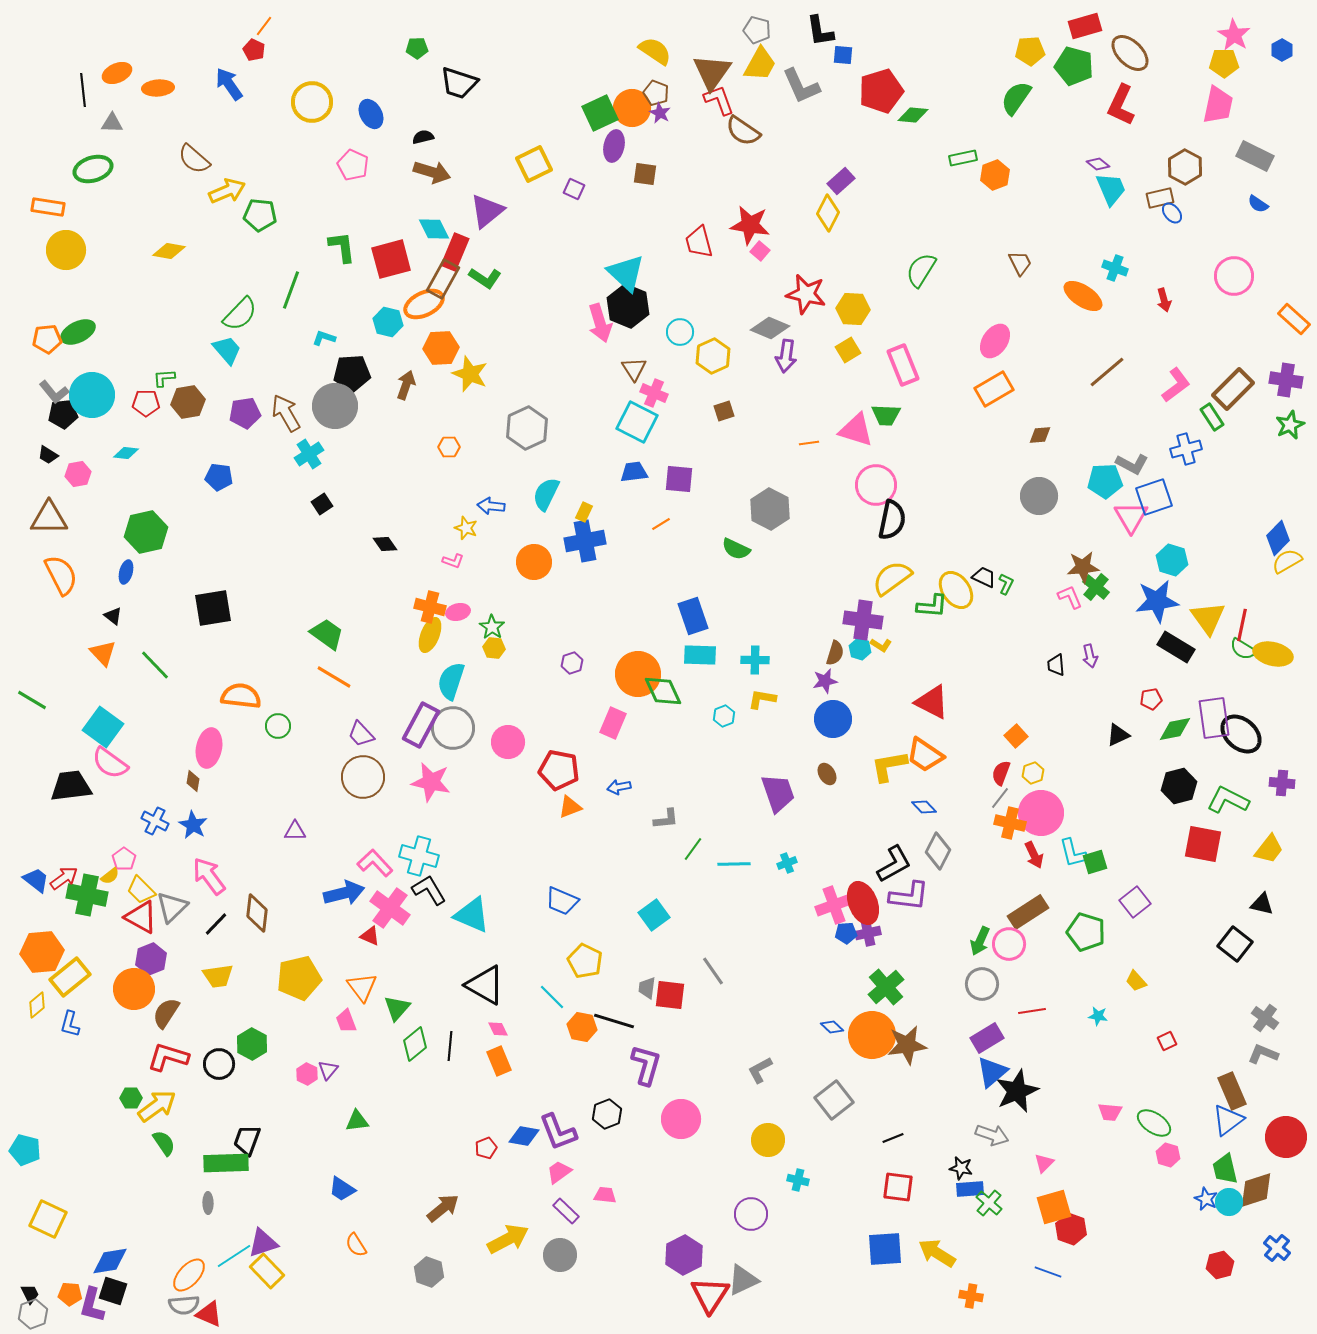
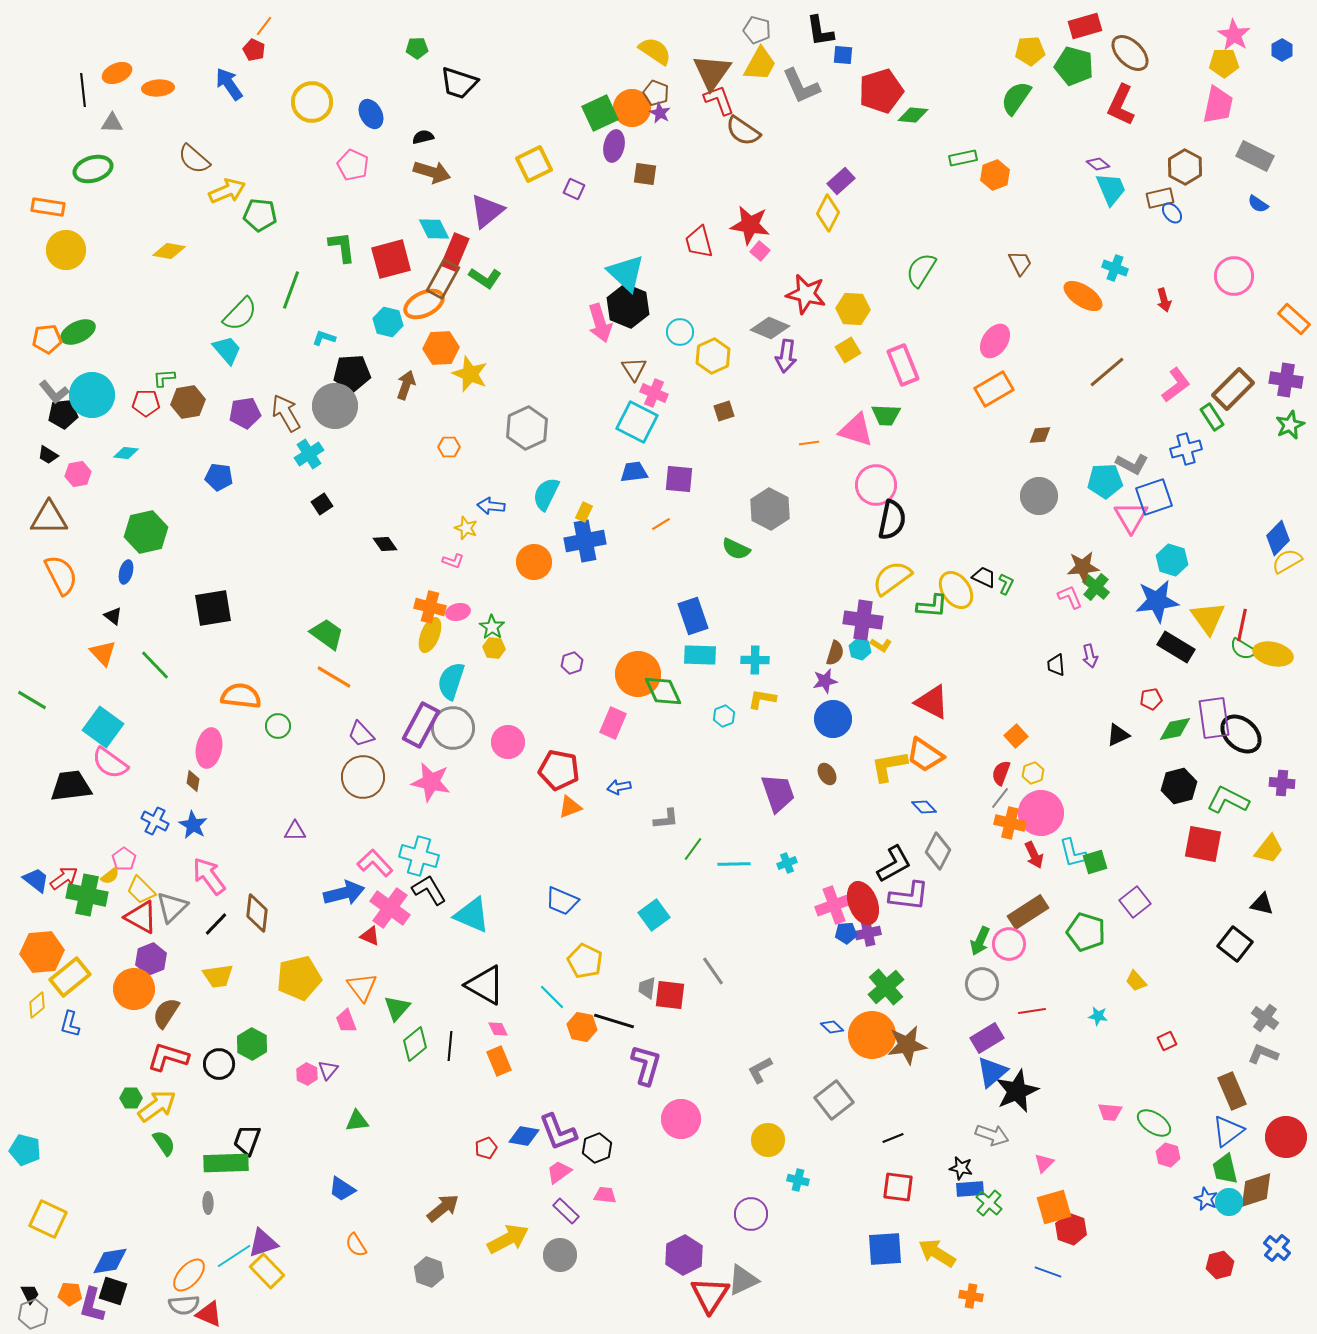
black hexagon at (607, 1114): moved 10 px left, 34 px down
blue triangle at (1228, 1120): moved 11 px down
